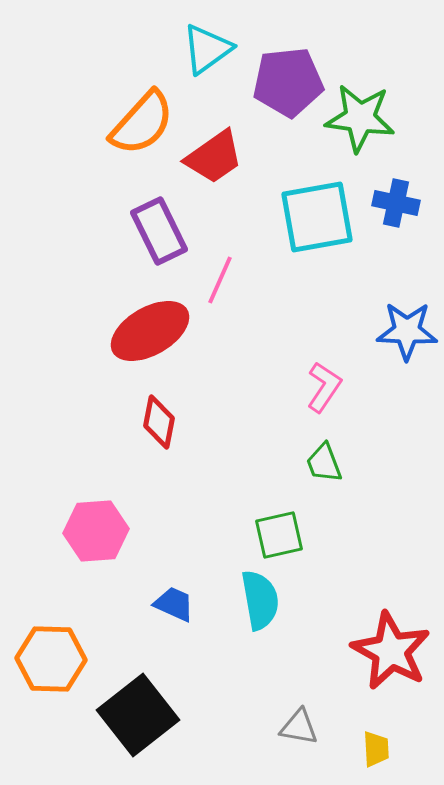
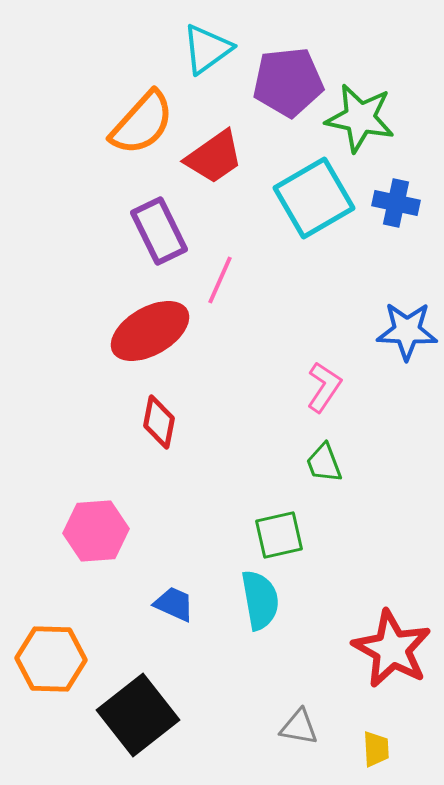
green star: rotated 4 degrees clockwise
cyan square: moved 3 px left, 19 px up; rotated 20 degrees counterclockwise
red star: moved 1 px right, 2 px up
